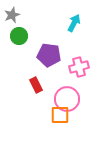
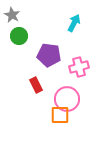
gray star: rotated 21 degrees counterclockwise
